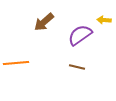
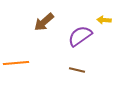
purple semicircle: moved 1 px down
brown line: moved 3 px down
